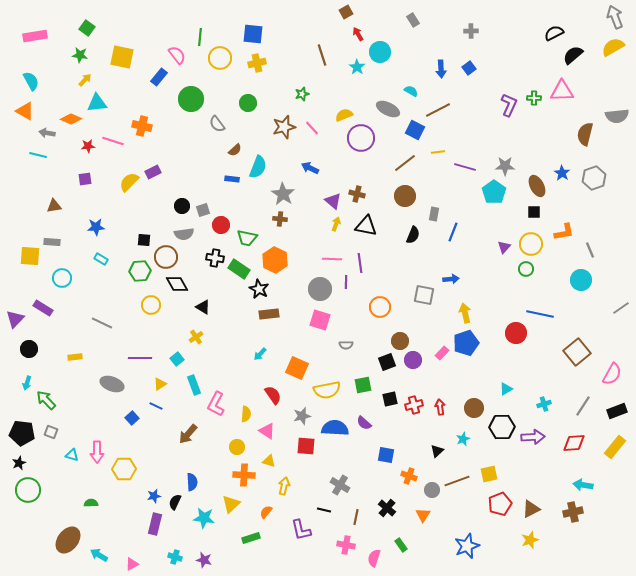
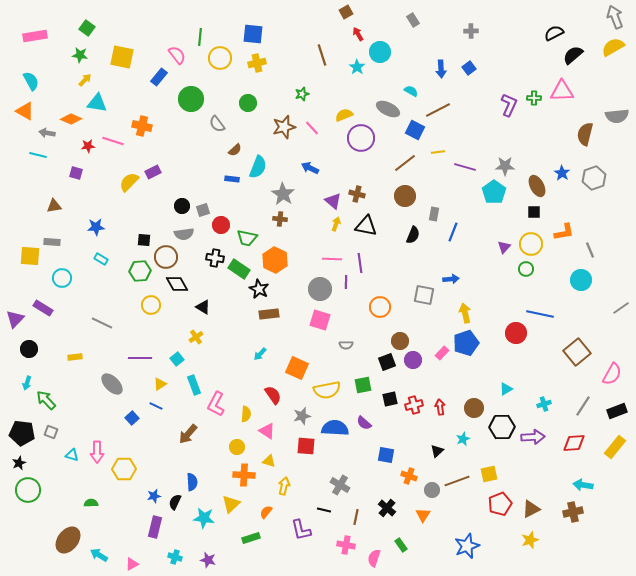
cyan triangle at (97, 103): rotated 15 degrees clockwise
purple square at (85, 179): moved 9 px left, 6 px up; rotated 24 degrees clockwise
gray ellipse at (112, 384): rotated 25 degrees clockwise
purple rectangle at (155, 524): moved 3 px down
purple star at (204, 560): moved 4 px right
